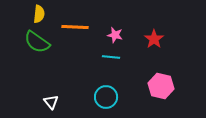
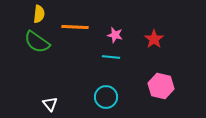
white triangle: moved 1 px left, 2 px down
